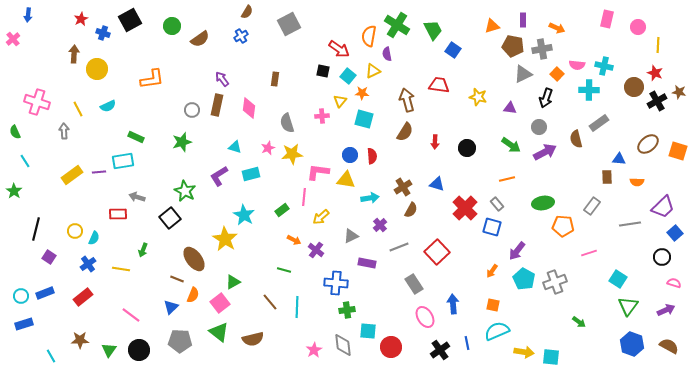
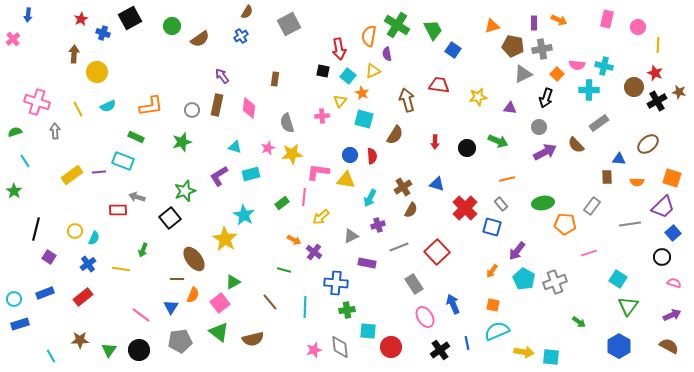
black square at (130, 20): moved 2 px up
purple rectangle at (523, 20): moved 11 px right, 3 px down
orange arrow at (557, 28): moved 2 px right, 8 px up
red arrow at (339, 49): rotated 45 degrees clockwise
yellow circle at (97, 69): moved 3 px down
orange L-shape at (152, 79): moved 1 px left, 27 px down
purple arrow at (222, 79): moved 3 px up
orange star at (362, 93): rotated 24 degrees clockwise
yellow star at (478, 97): rotated 24 degrees counterclockwise
gray arrow at (64, 131): moved 9 px left
green semicircle at (15, 132): rotated 96 degrees clockwise
brown semicircle at (405, 132): moved 10 px left, 3 px down
brown semicircle at (576, 139): moved 6 px down; rotated 30 degrees counterclockwise
green arrow at (511, 145): moved 13 px left, 4 px up; rotated 12 degrees counterclockwise
orange square at (678, 151): moved 6 px left, 27 px down
cyan rectangle at (123, 161): rotated 30 degrees clockwise
green star at (185, 191): rotated 25 degrees clockwise
cyan arrow at (370, 198): rotated 126 degrees clockwise
gray rectangle at (497, 204): moved 4 px right
green rectangle at (282, 210): moved 7 px up
red rectangle at (118, 214): moved 4 px up
purple cross at (380, 225): moved 2 px left; rotated 24 degrees clockwise
orange pentagon at (563, 226): moved 2 px right, 2 px up
blue square at (675, 233): moved 2 px left
purple cross at (316, 250): moved 2 px left, 2 px down
brown line at (177, 279): rotated 24 degrees counterclockwise
cyan circle at (21, 296): moved 7 px left, 3 px down
blue arrow at (453, 304): rotated 18 degrees counterclockwise
blue triangle at (171, 307): rotated 14 degrees counterclockwise
cyan line at (297, 307): moved 8 px right
purple arrow at (666, 310): moved 6 px right, 5 px down
pink line at (131, 315): moved 10 px right
blue rectangle at (24, 324): moved 4 px left
gray pentagon at (180, 341): rotated 10 degrees counterclockwise
blue hexagon at (632, 344): moved 13 px left, 2 px down; rotated 10 degrees clockwise
gray diamond at (343, 345): moved 3 px left, 2 px down
pink star at (314, 350): rotated 14 degrees clockwise
